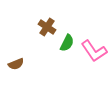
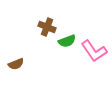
brown cross: rotated 12 degrees counterclockwise
green semicircle: moved 2 px up; rotated 42 degrees clockwise
